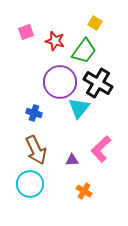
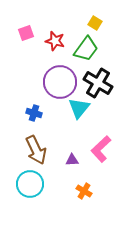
pink square: moved 1 px down
green trapezoid: moved 2 px right, 2 px up
